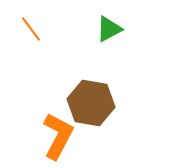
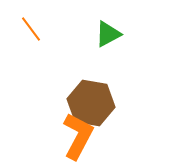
green triangle: moved 1 px left, 5 px down
orange L-shape: moved 20 px right
